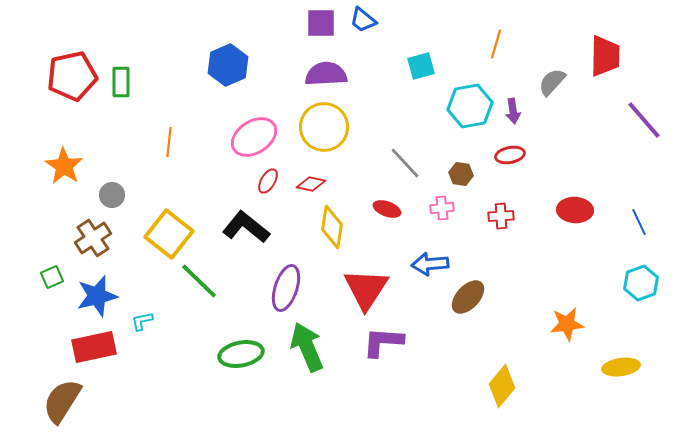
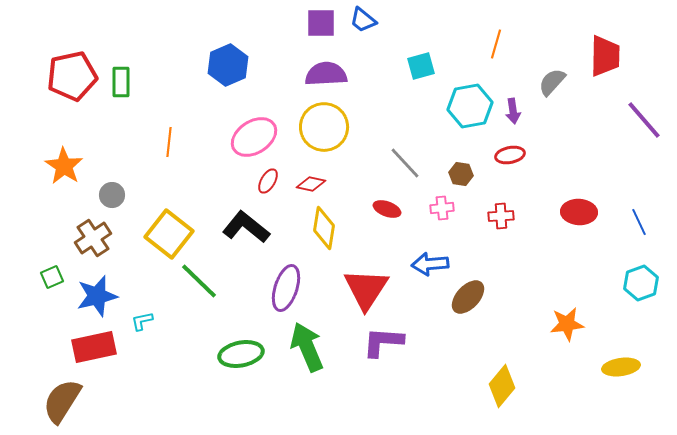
red ellipse at (575, 210): moved 4 px right, 2 px down
yellow diamond at (332, 227): moved 8 px left, 1 px down
